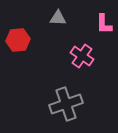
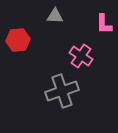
gray triangle: moved 3 px left, 2 px up
pink cross: moved 1 px left
gray cross: moved 4 px left, 13 px up
